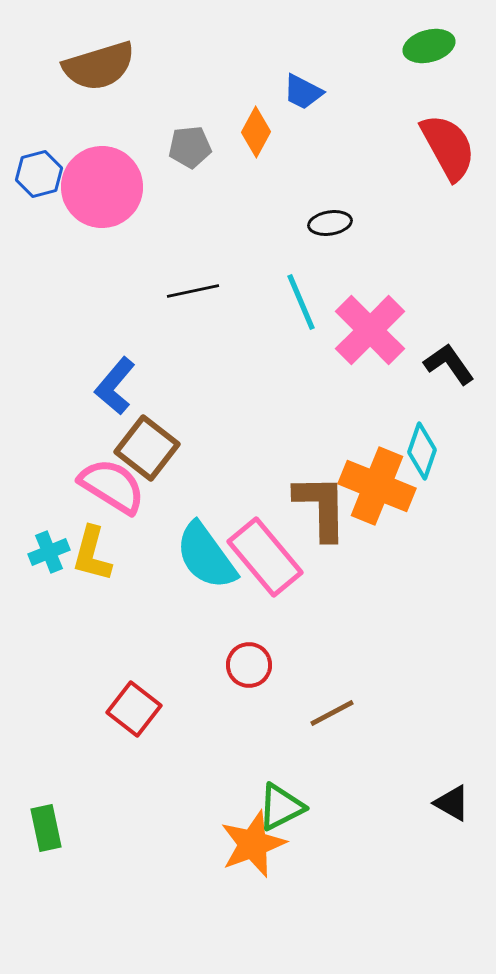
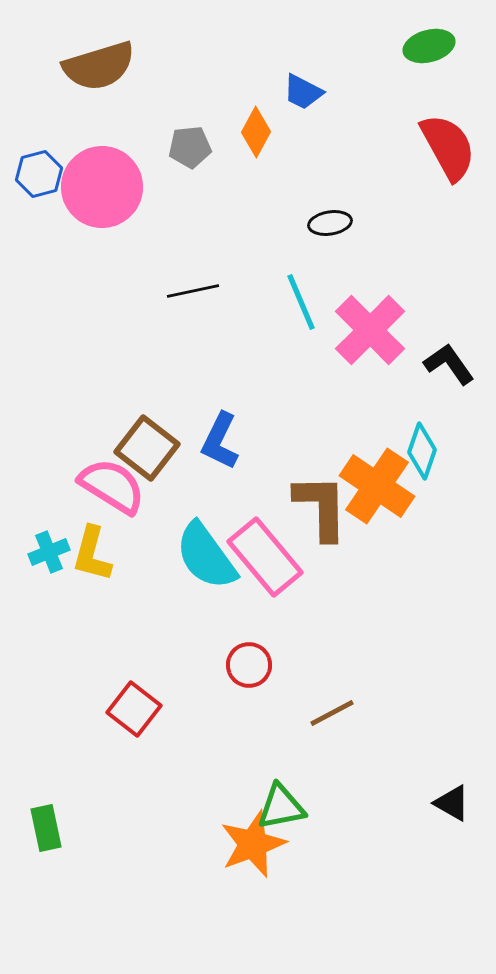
blue L-shape: moved 105 px right, 55 px down; rotated 14 degrees counterclockwise
orange cross: rotated 12 degrees clockwise
green triangle: rotated 16 degrees clockwise
